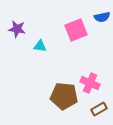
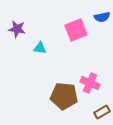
cyan triangle: moved 2 px down
brown rectangle: moved 3 px right, 3 px down
